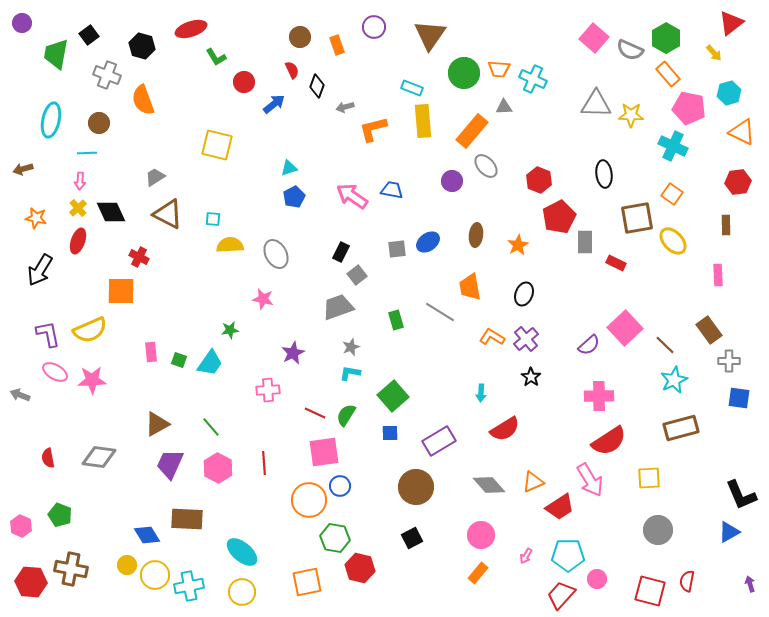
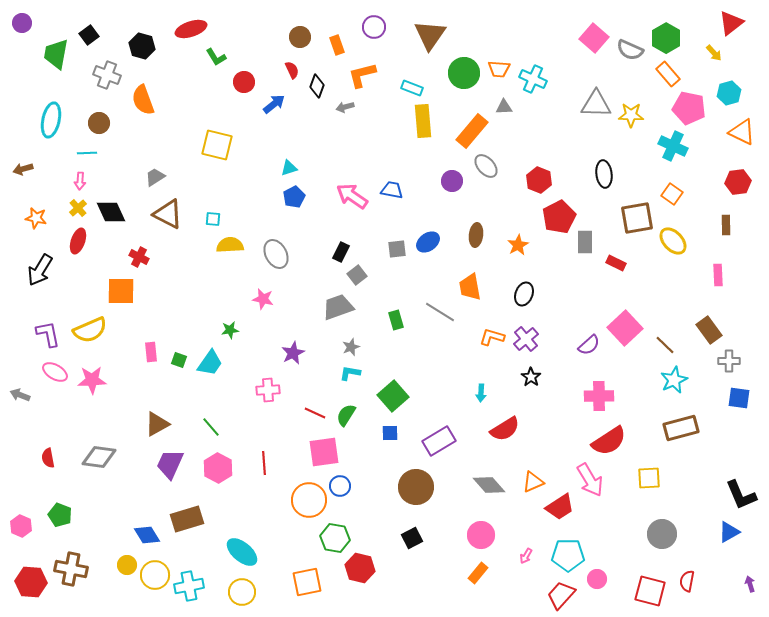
orange L-shape at (373, 129): moved 11 px left, 54 px up
orange L-shape at (492, 337): rotated 15 degrees counterclockwise
brown rectangle at (187, 519): rotated 20 degrees counterclockwise
gray circle at (658, 530): moved 4 px right, 4 px down
